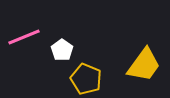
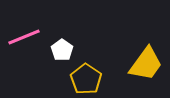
yellow trapezoid: moved 2 px right, 1 px up
yellow pentagon: rotated 12 degrees clockwise
